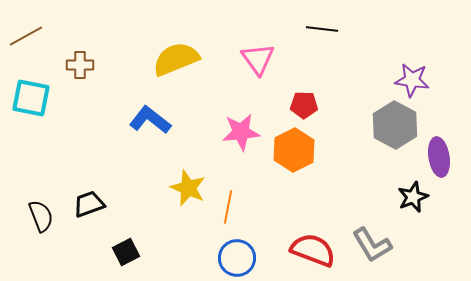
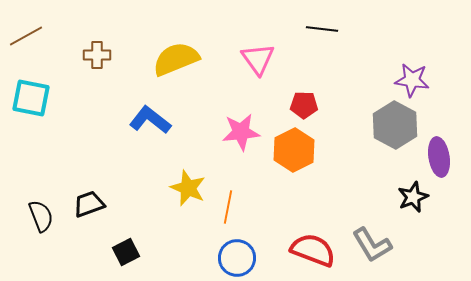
brown cross: moved 17 px right, 10 px up
